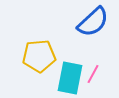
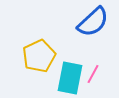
yellow pentagon: rotated 20 degrees counterclockwise
